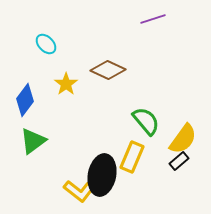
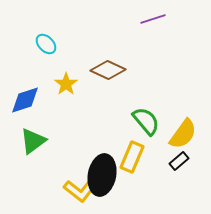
blue diamond: rotated 36 degrees clockwise
yellow semicircle: moved 5 px up
